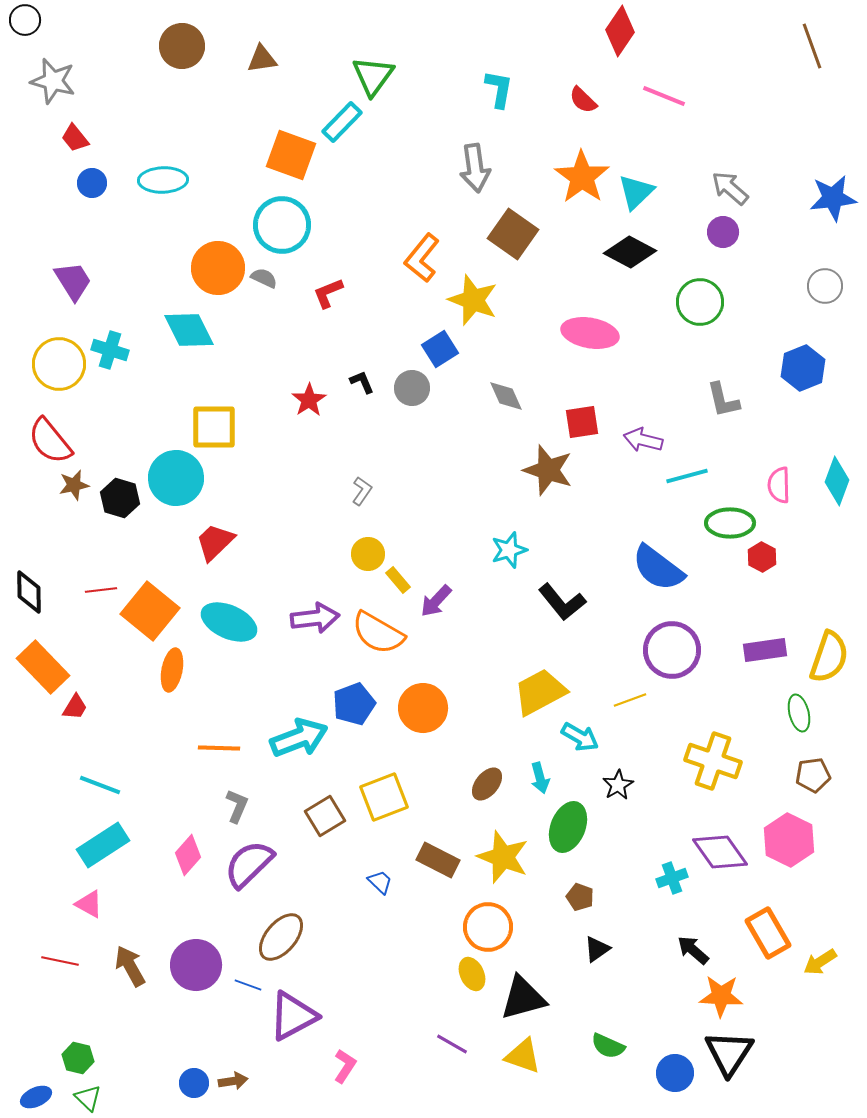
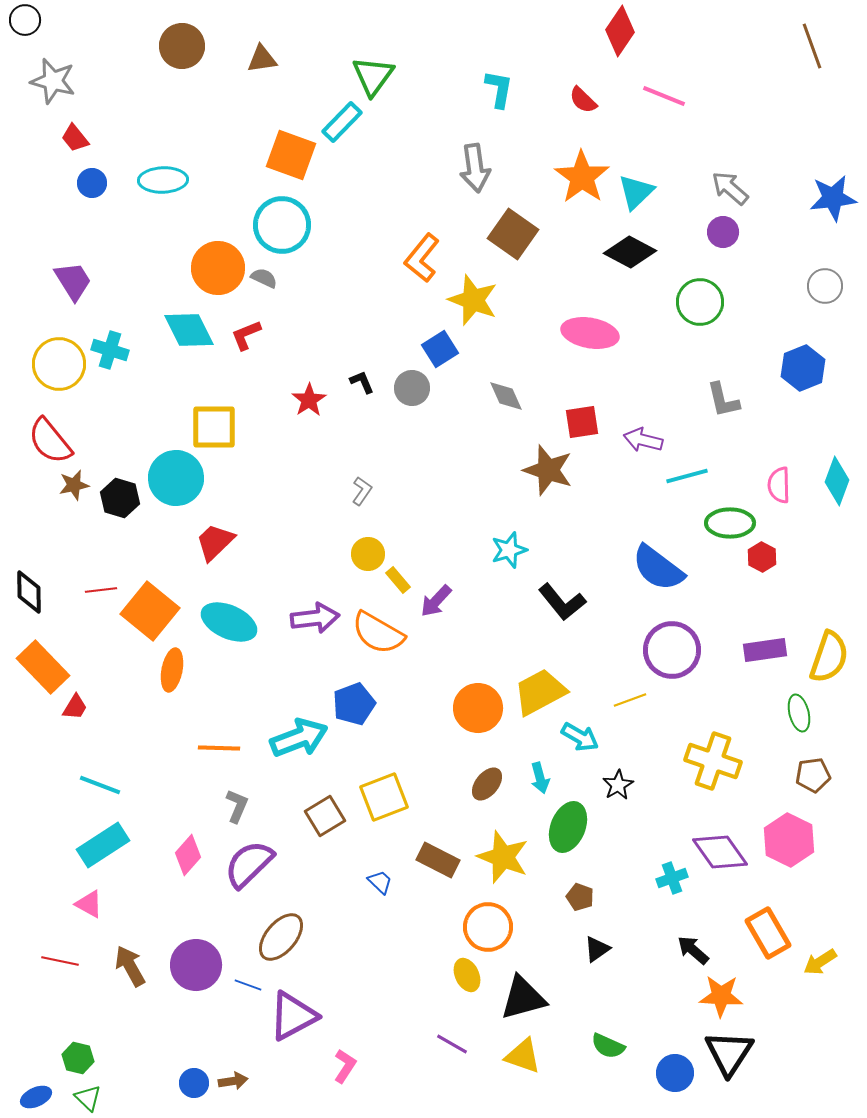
red L-shape at (328, 293): moved 82 px left, 42 px down
orange circle at (423, 708): moved 55 px right
yellow ellipse at (472, 974): moved 5 px left, 1 px down
